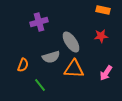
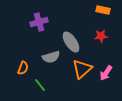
orange semicircle: moved 3 px down
orange triangle: moved 8 px right; rotated 45 degrees counterclockwise
